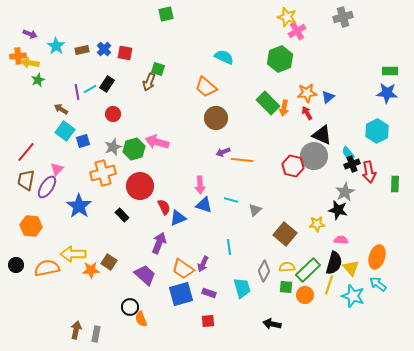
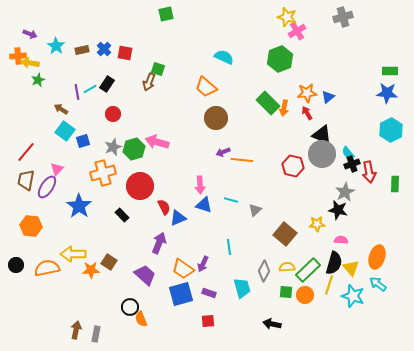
cyan hexagon at (377, 131): moved 14 px right, 1 px up
gray circle at (314, 156): moved 8 px right, 2 px up
green square at (286, 287): moved 5 px down
